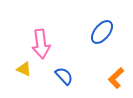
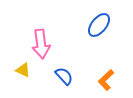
blue ellipse: moved 3 px left, 7 px up
yellow triangle: moved 1 px left, 1 px down
orange L-shape: moved 10 px left, 2 px down
